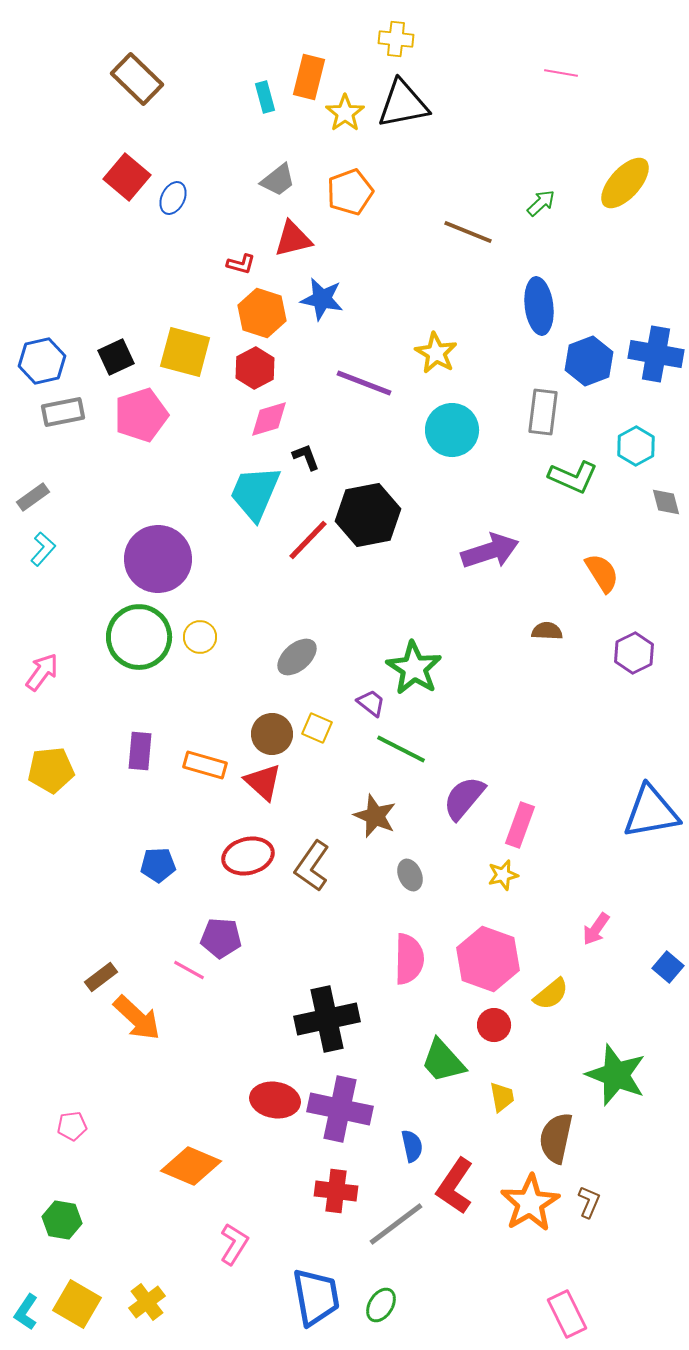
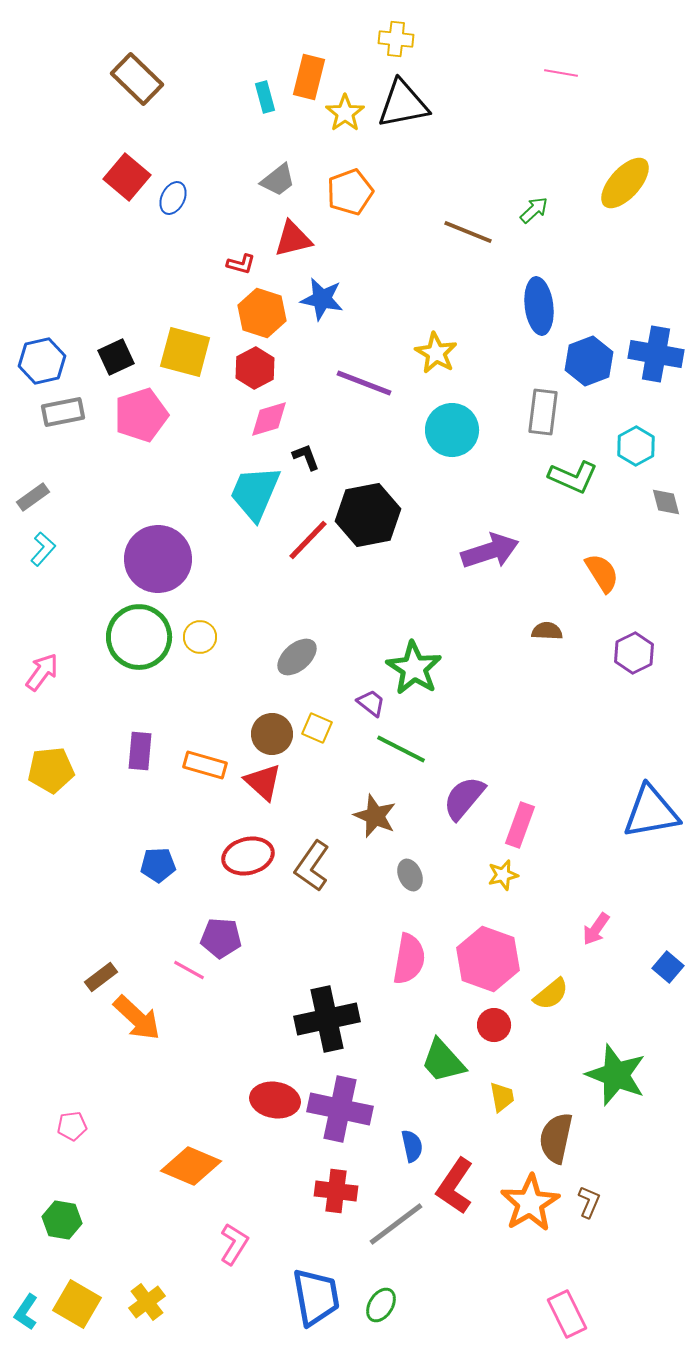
green arrow at (541, 203): moved 7 px left, 7 px down
pink semicircle at (409, 959): rotated 9 degrees clockwise
